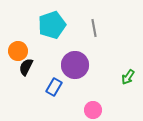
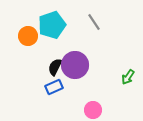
gray line: moved 6 px up; rotated 24 degrees counterclockwise
orange circle: moved 10 px right, 15 px up
black semicircle: moved 29 px right
blue rectangle: rotated 36 degrees clockwise
